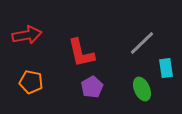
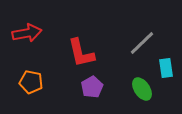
red arrow: moved 2 px up
green ellipse: rotated 10 degrees counterclockwise
